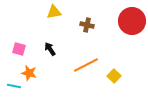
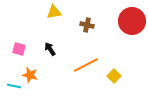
orange star: moved 1 px right, 2 px down
